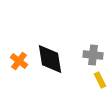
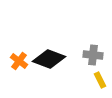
black diamond: moved 1 px left; rotated 60 degrees counterclockwise
